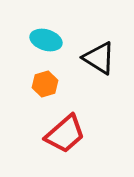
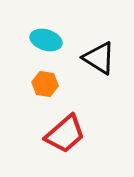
orange hexagon: rotated 25 degrees clockwise
